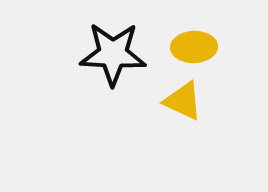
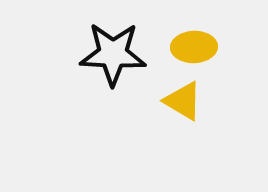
yellow triangle: rotated 6 degrees clockwise
